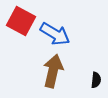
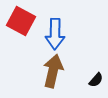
blue arrow: rotated 60 degrees clockwise
black semicircle: rotated 35 degrees clockwise
